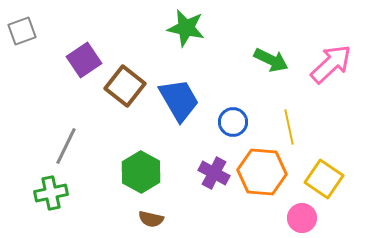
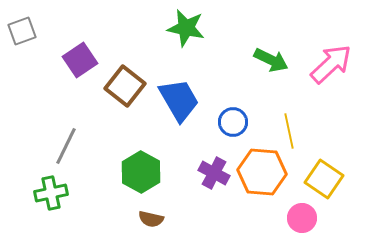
purple square: moved 4 px left
yellow line: moved 4 px down
